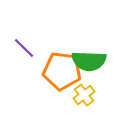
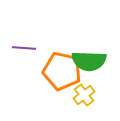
purple line: rotated 40 degrees counterclockwise
orange pentagon: rotated 6 degrees clockwise
